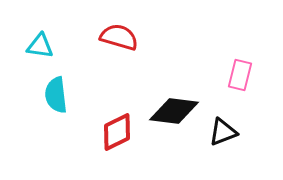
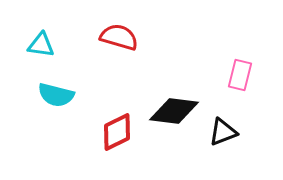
cyan triangle: moved 1 px right, 1 px up
cyan semicircle: rotated 69 degrees counterclockwise
